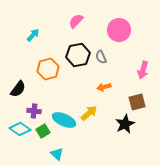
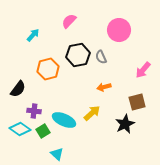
pink semicircle: moved 7 px left
pink arrow: rotated 24 degrees clockwise
yellow arrow: moved 3 px right
